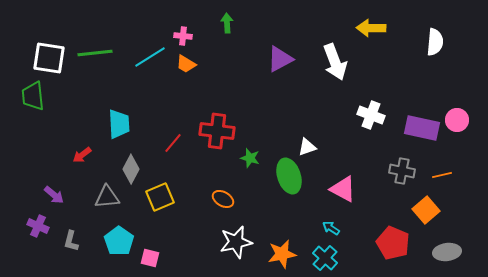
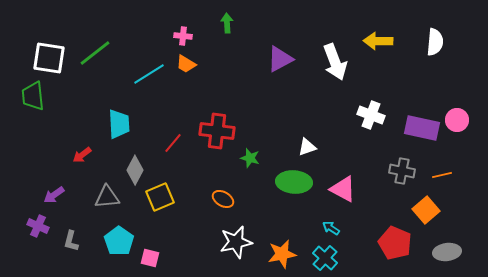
yellow arrow: moved 7 px right, 13 px down
green line: rotated 32 degrees counterclockwise
cyan line: moved 1 px left, 17 px down
gray diamond: moved 4 px right, 1 px down
green ellipse: moved 5 px right, 6 px down; rotated 68 degrees counterclockwise
purple arrow: rotated 105 degrees clockwise
red pentagon: moved 2 px right
